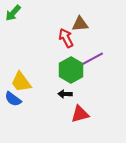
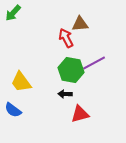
purple line: moved 2 px right, 4 px down
green hexagon: rotated 20 degrees counterclockwise
blue semicircle: moved 11 px down
